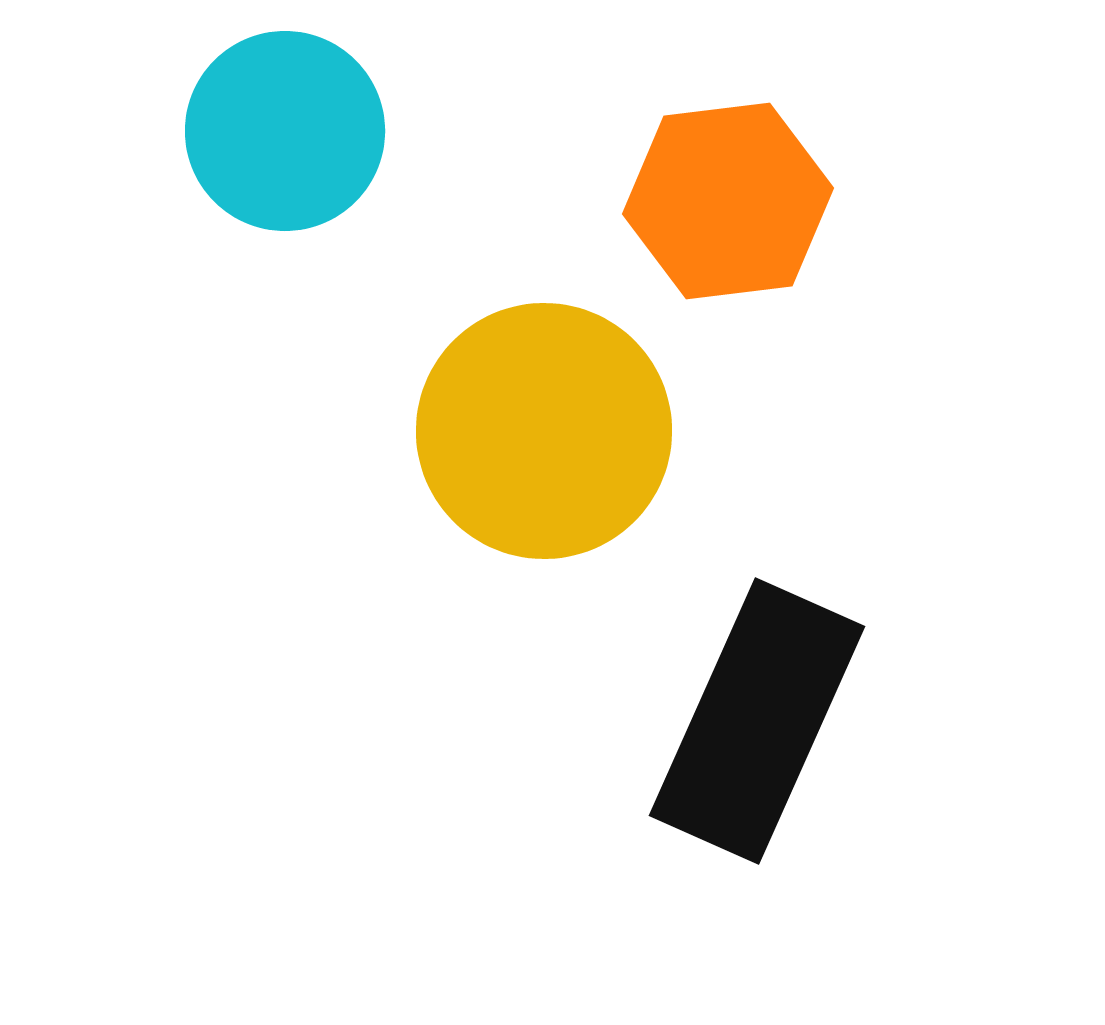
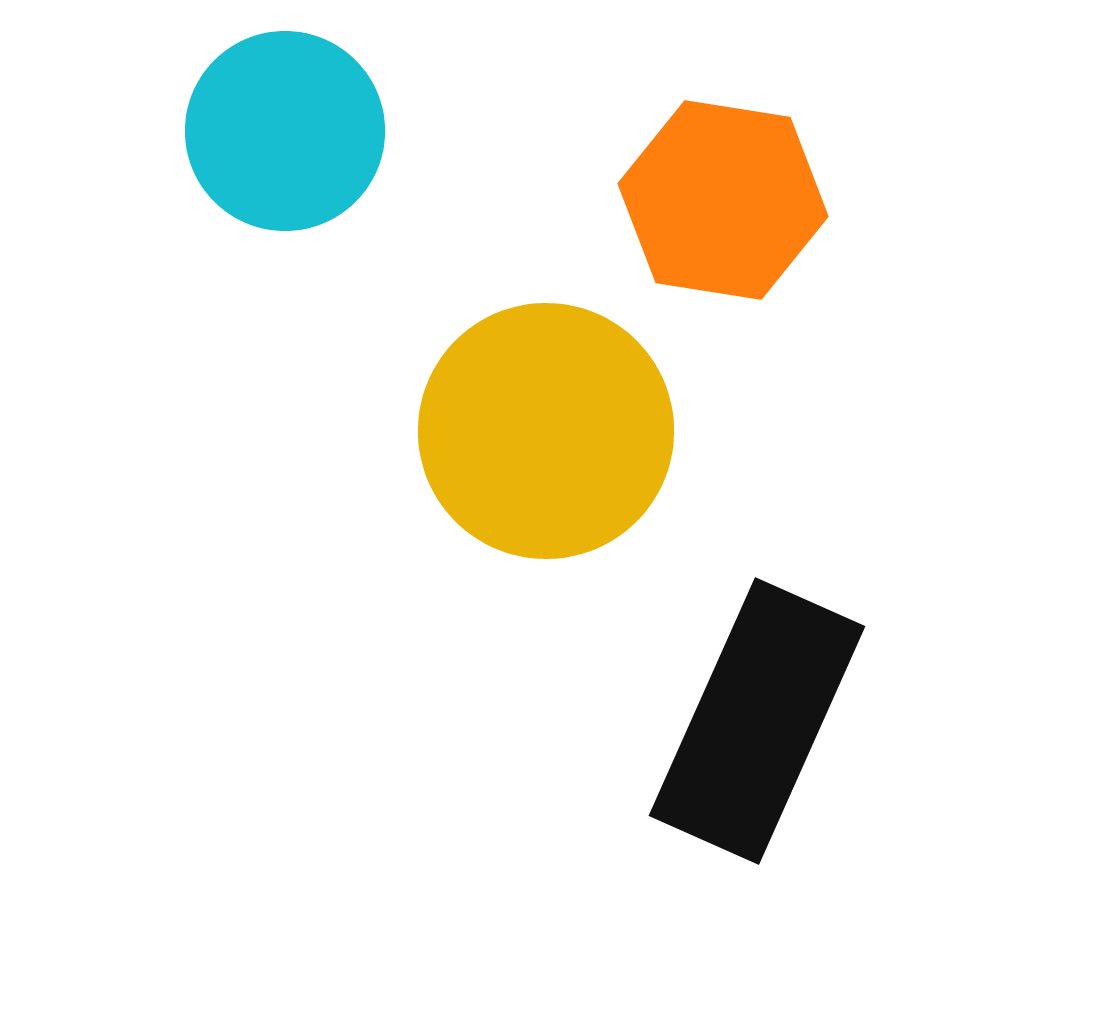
orange hexagon: moved 5 px left, 1 px up; rotated 16 degrees clockwise
yellow circle: moved 2 px right
